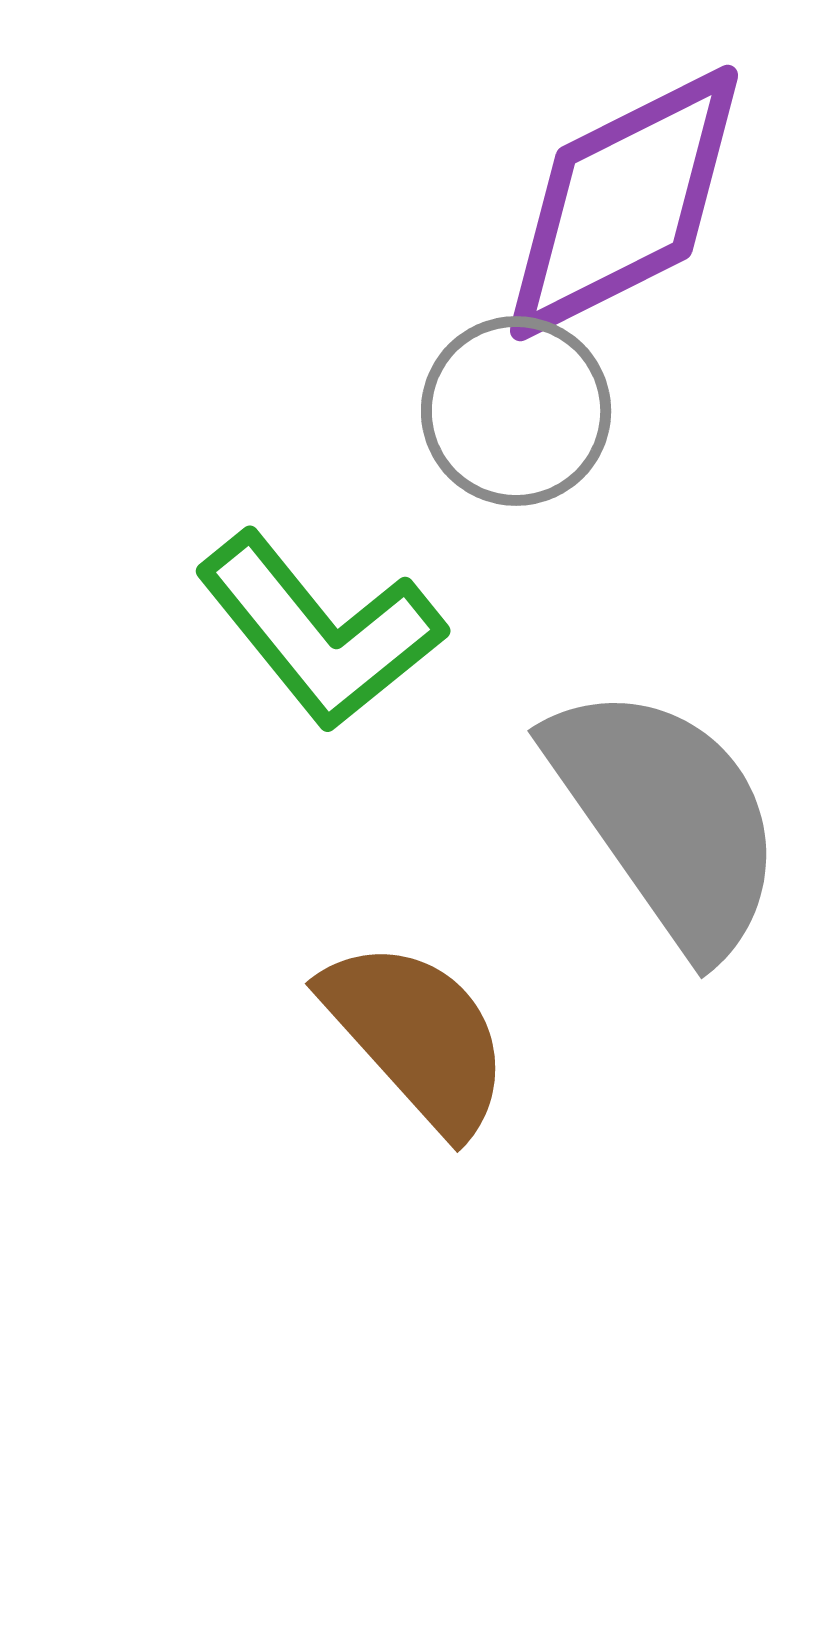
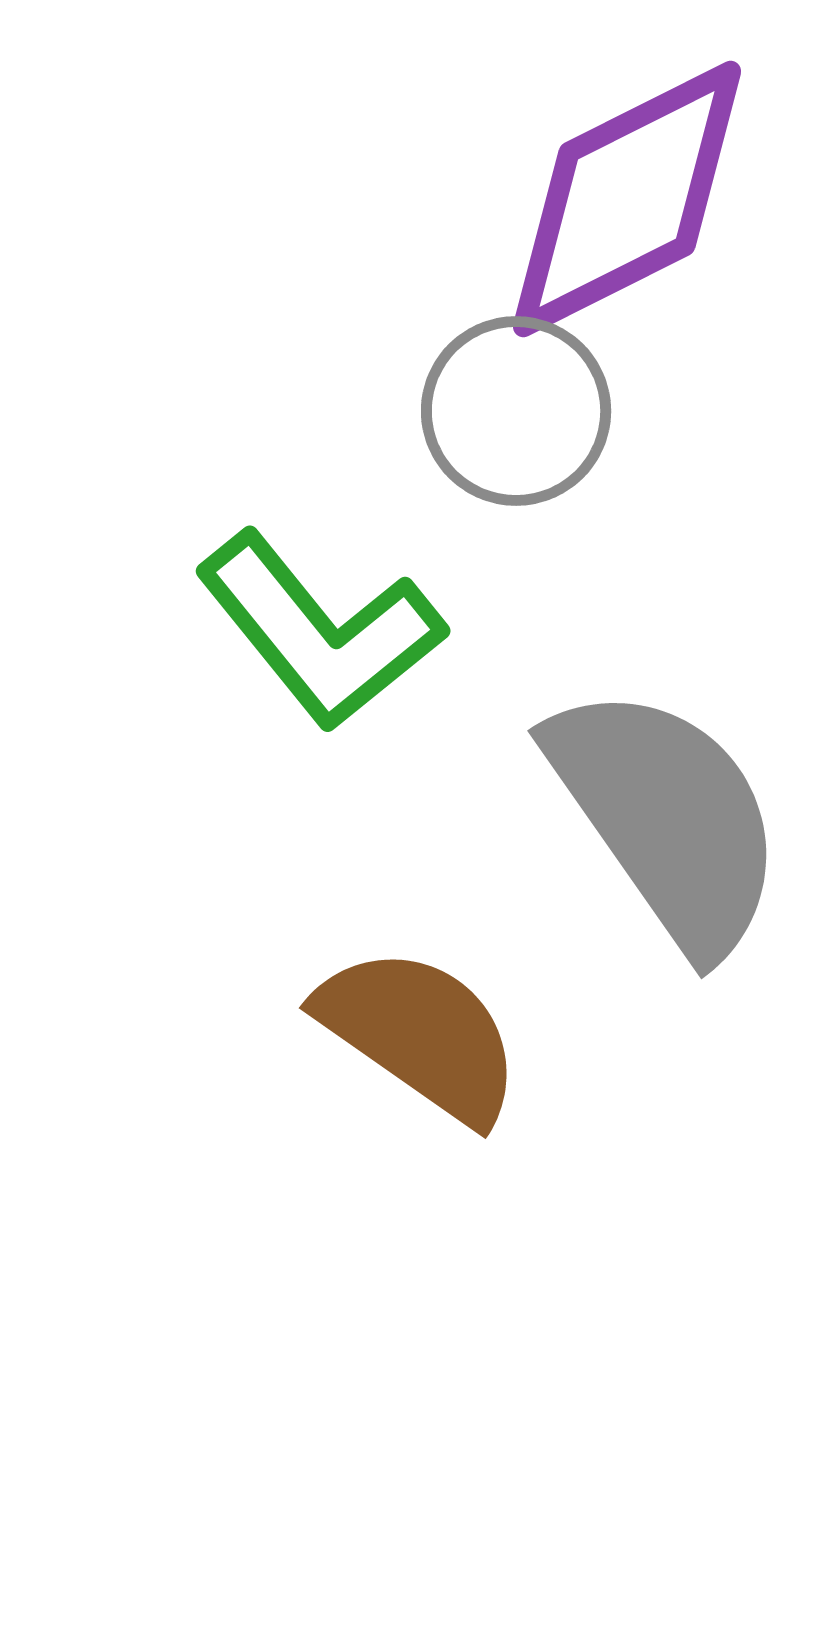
purple diamond: moved 3 px right, 4 px up
brown semicircle: moved 3 px right, 2 px up; rotated 13 degrees counterclockwise
